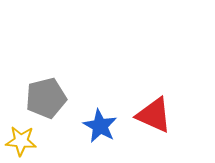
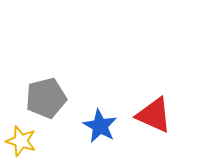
yellow star: rotated 12 degrees clockwise
